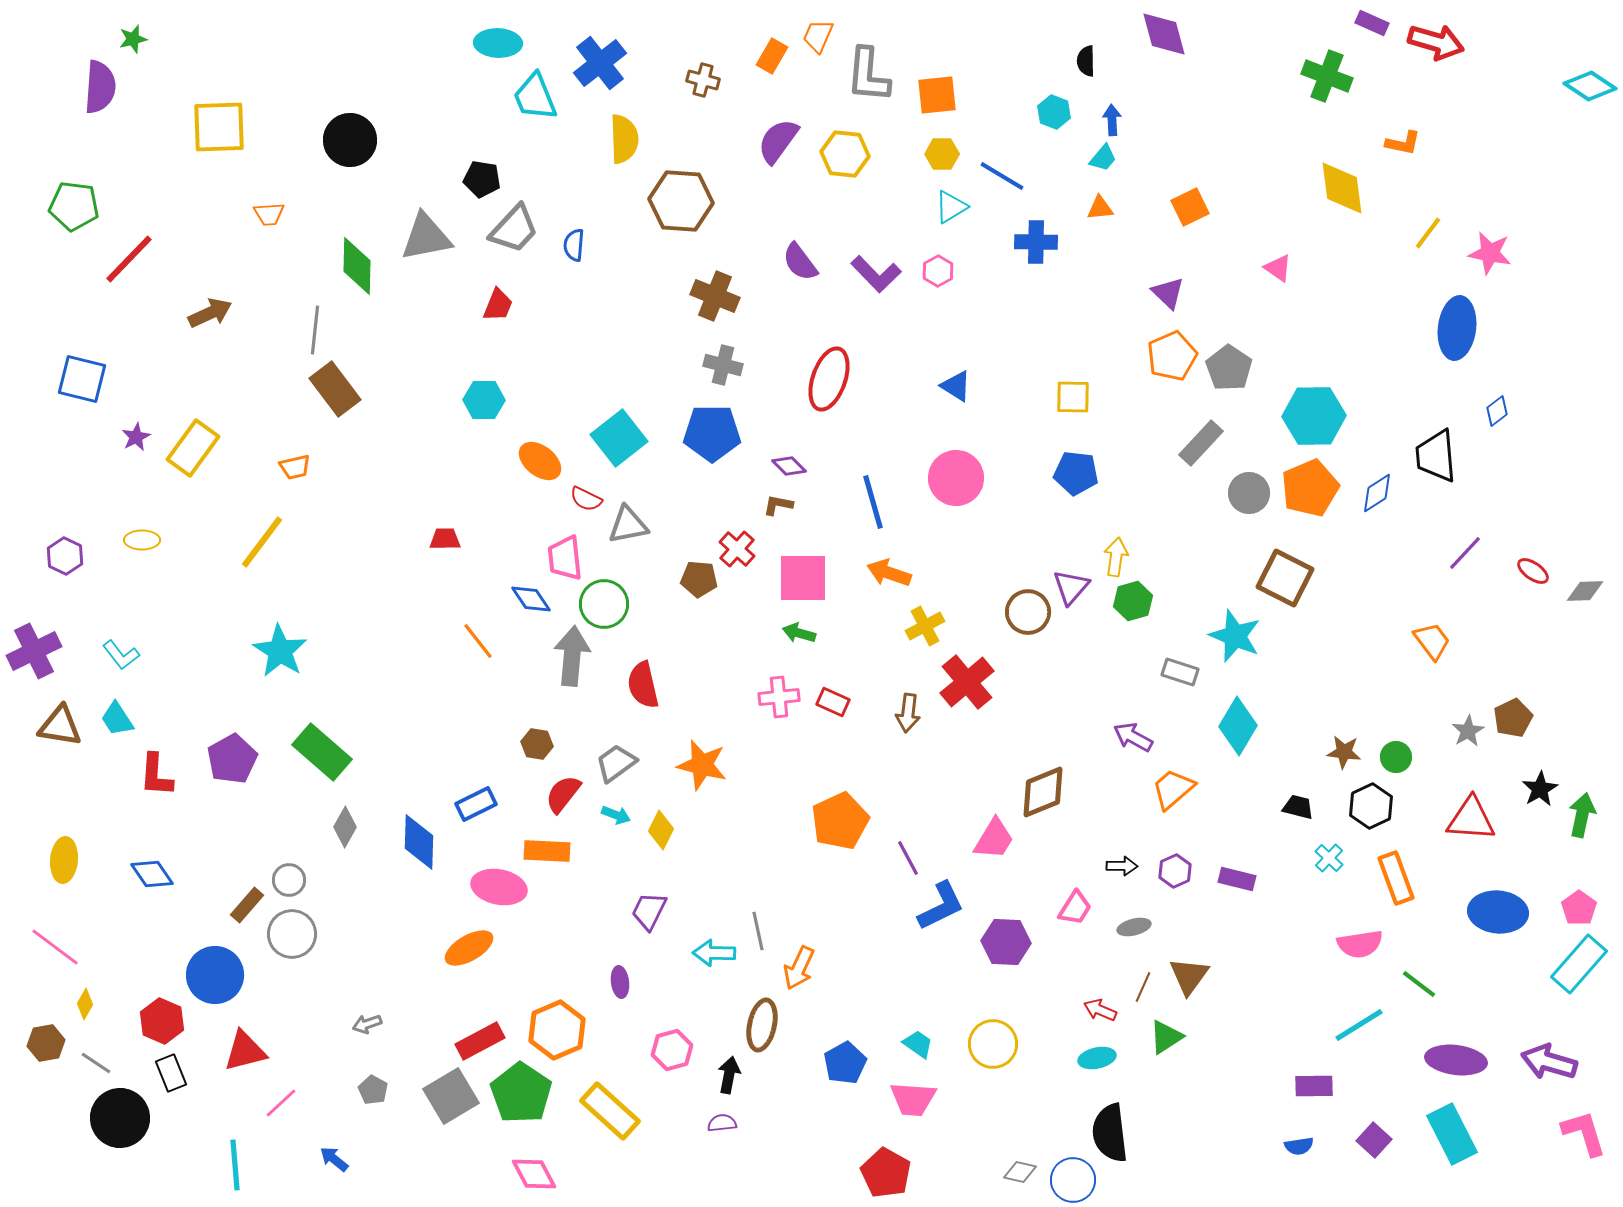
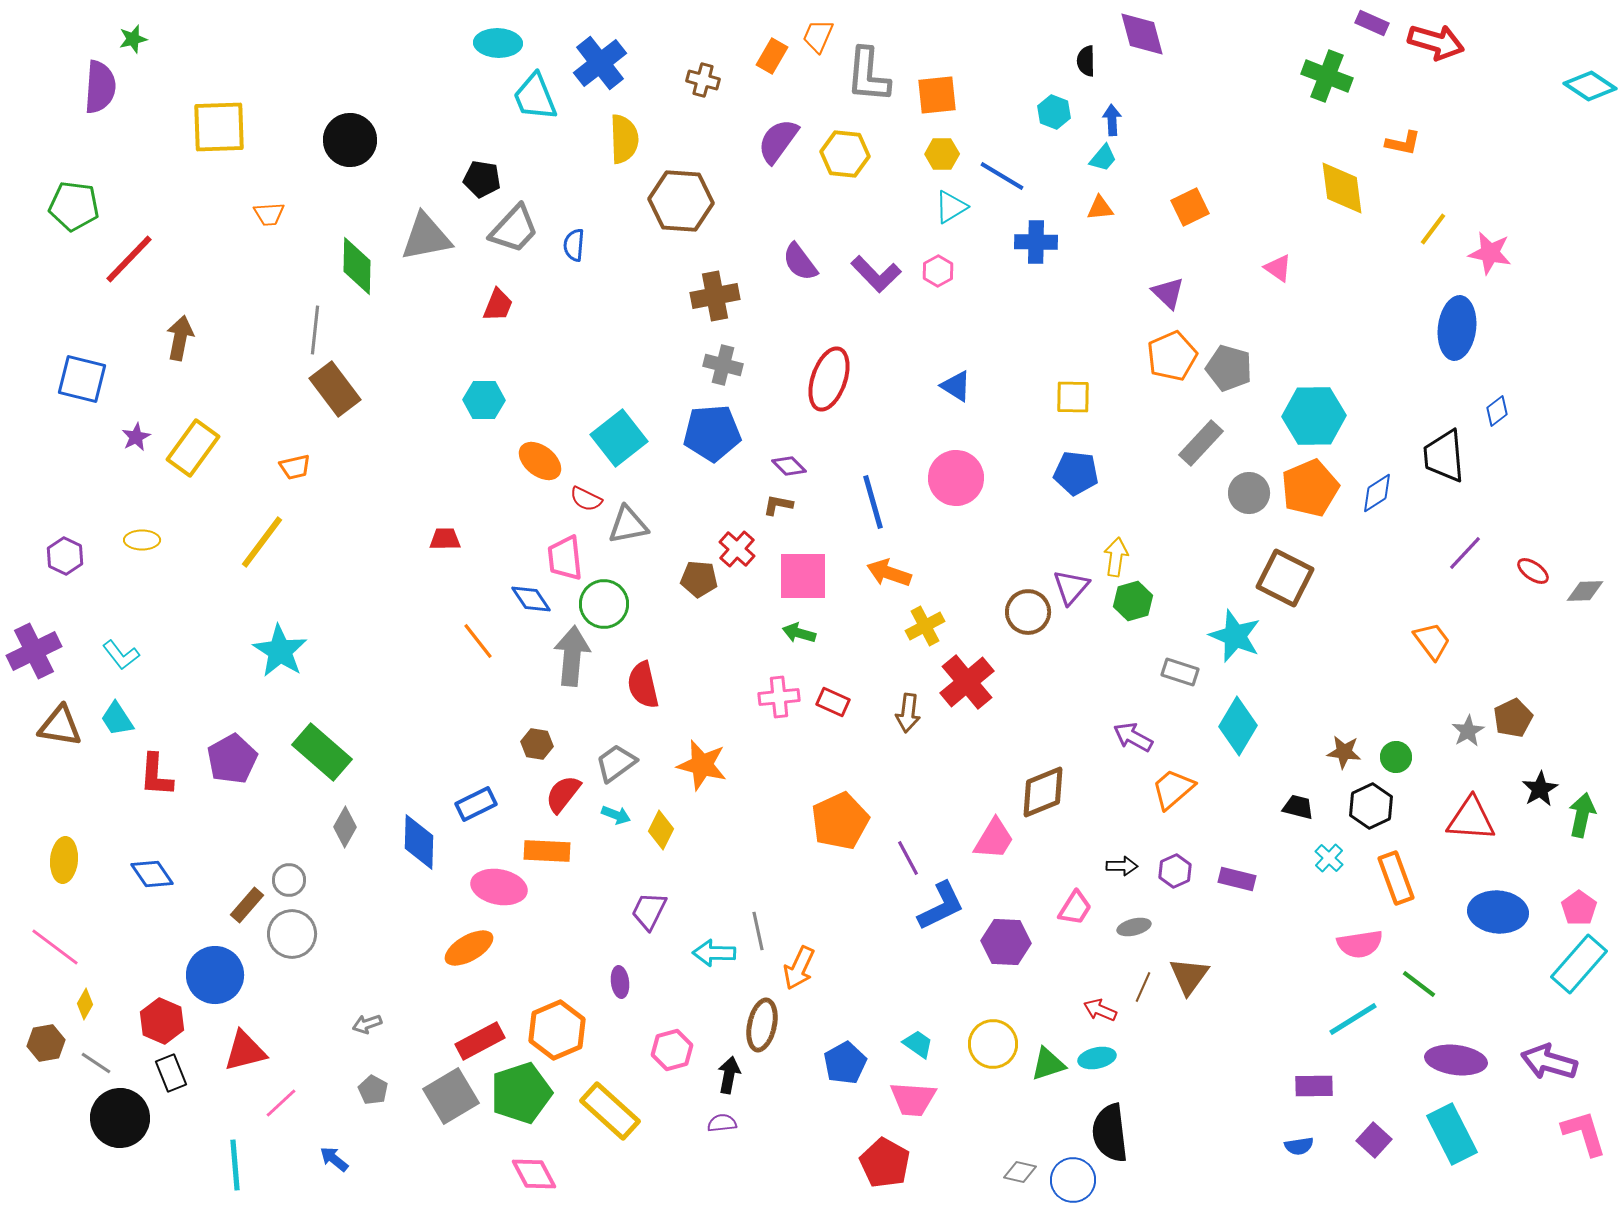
purple diamond at (1164, 34): moved 22 px left
yellow line at (1428, 233): moved 5 px right, 4 px up
brown cross at (715, 296): rotated 33 degrees counterclockwise
brown arrow at (210, 313): moved 30 px left, 25 px down; rotated 54 degrees counterclockwise
gray pentagon at (1229, 368): rotated 18 degrees counterclockwise
blue pentagon at (712, 433): rotated 4 degrees counterclockwise
black trapezoid at (1436, 456): moved 8 px right
pink square at (803, 578): moved 2 px up
cyan line at (1359, 1025): moved 6 px left, 6 px up
green triangle at (1166, 1037): moved 118 px left, 27 px down; rotated 15 degrees clockwise
green pentagon at (521, 1093): rotated 20 degrees clockwise
red pentagon at (886, 1173): moved 1 px left, 10 px up
